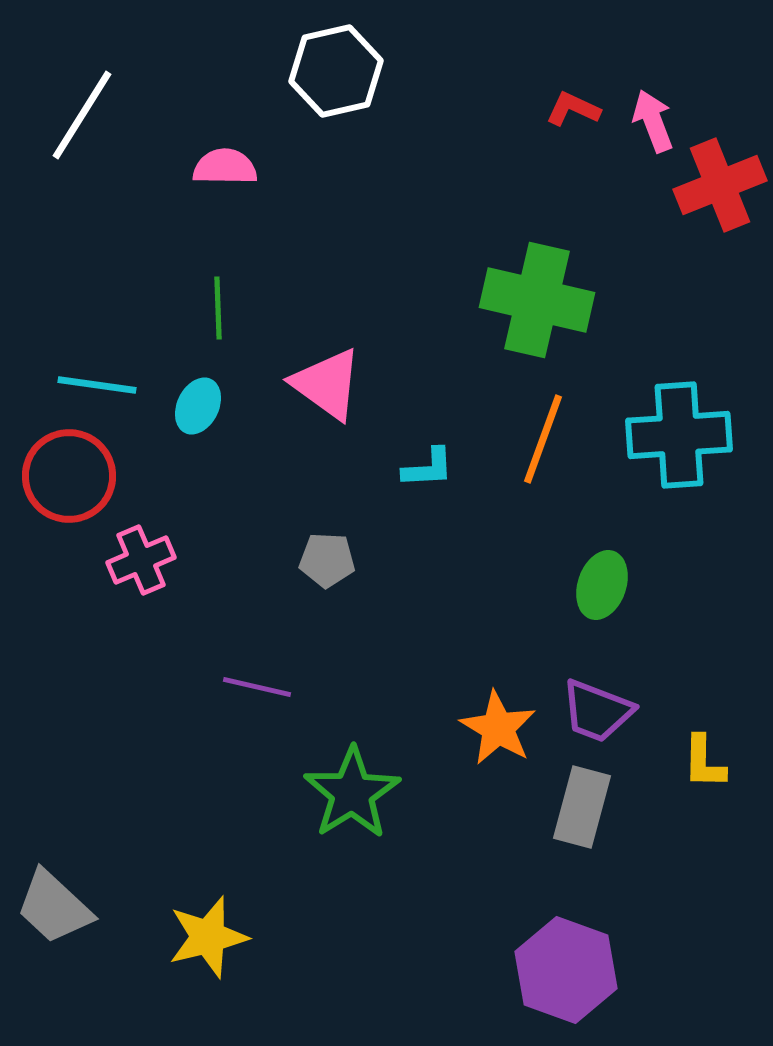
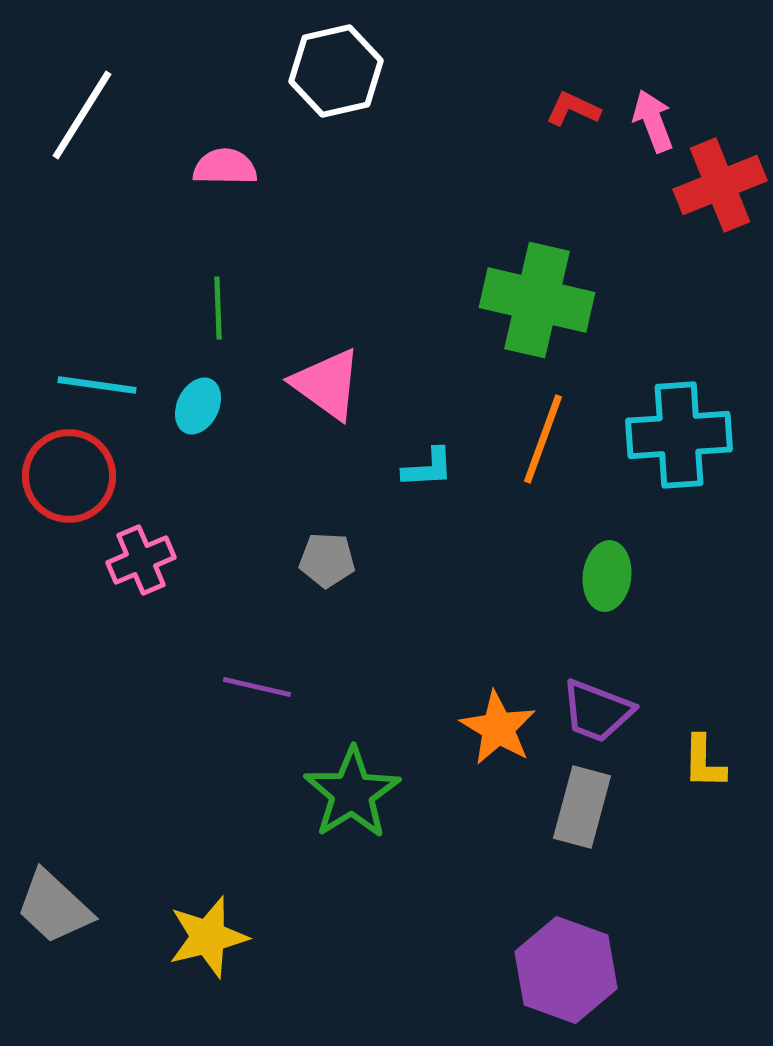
green ellipse: moved 5 px right, 9 px up; rotated 12 degrees counterclockwise
